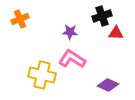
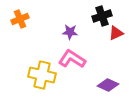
red triangle: rotated 28 degrees counterclockwise
